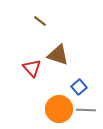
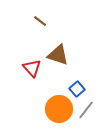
blue square: moved 2 px left, 2 px down
gray line: rotated 54 degrees counterclockwise
